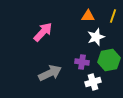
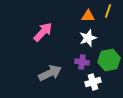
yellow line: moved 5 px left, 5 px up
white star: moved 8 px left, 1 px down
